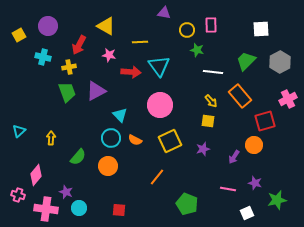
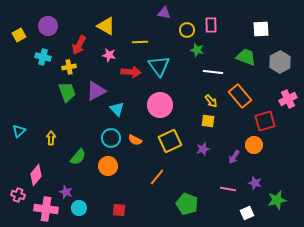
green trapezoid at (246, 61): moved 4 px up; rotated 65 degrees clockwise
cyan triangle at (120, 115): moved 3 px left, 6 px up
